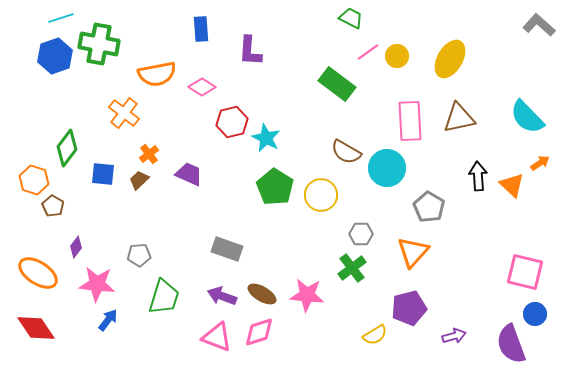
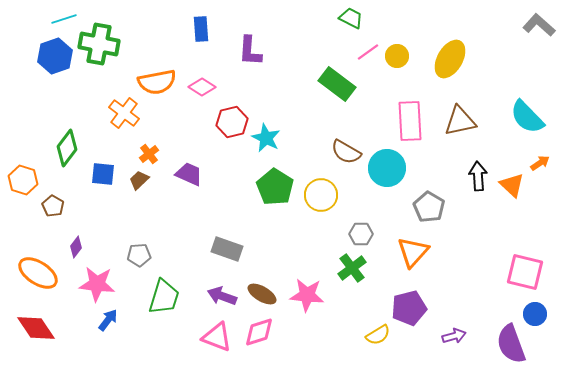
cyan line at (61, 18): moved 3 px right, 1 px down
orange semicircle at (157, 74): moved 8 px down
brown triangle at (459, 118): moved 1 px right, 3 px down
orange hexagon at (34, 180): moved 11 px left
yellow semicircle at (375, 335): moved 3 px right
